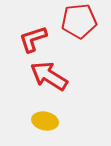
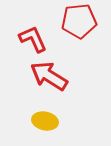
red L-shape: rotated 84 degrees clockwise
